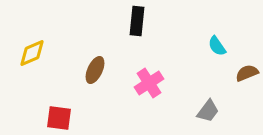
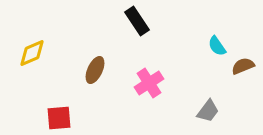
black rectangle: rotated 40 degrees counterclockwise
brown semicircle: moved 4 px left, 7 px up
red square: rotated 12 degrees counterclockwise
